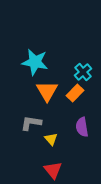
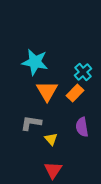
red triangle: rotated 12 degrees clockwise
